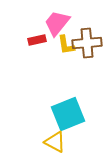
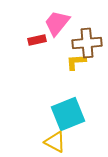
yellow L-shape: moved 10 px right, 17 px down; rotated 95 degrees clockwise
